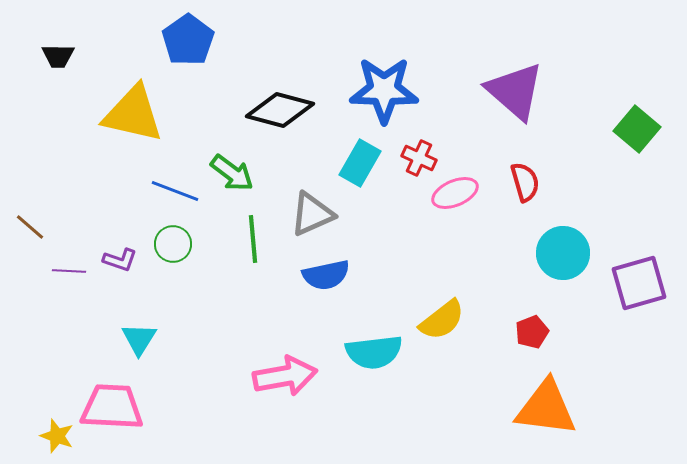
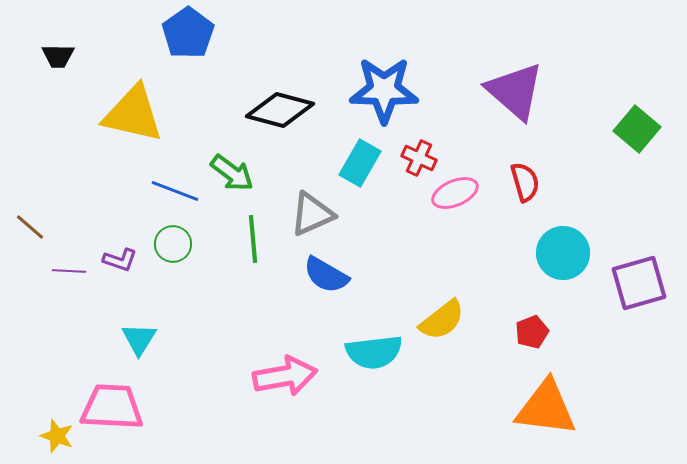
blue pentagon: moved 7 px up
blue semicircle: rotated 42 degrees clockwise
